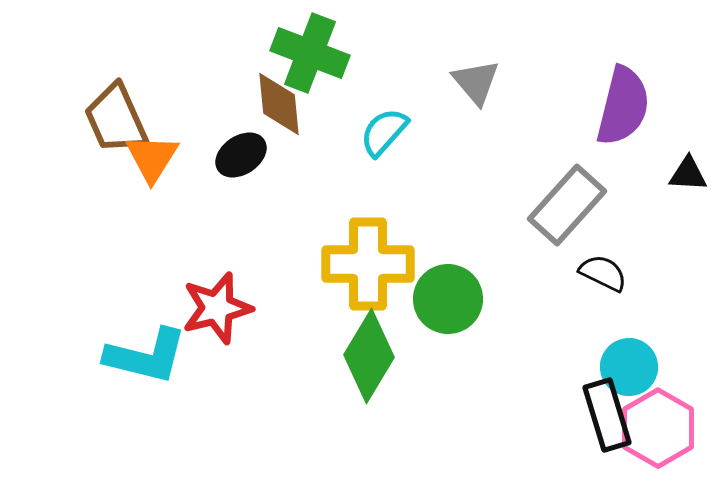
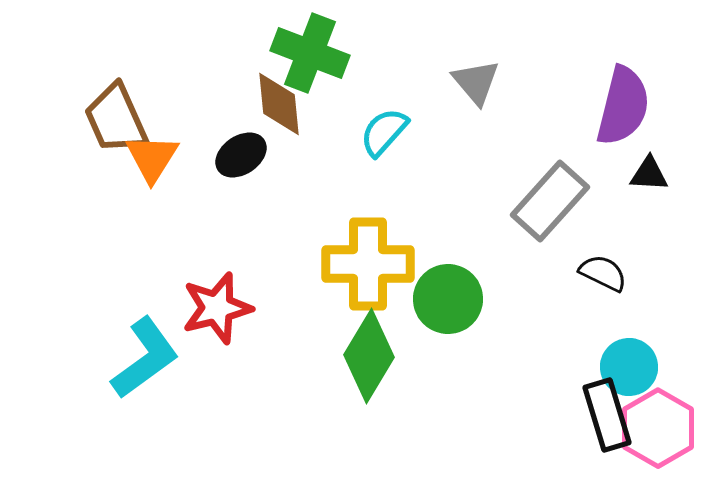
black triangle: moved 39 px left
gray rectangle: moved 17 px left, 4 px up
cyan L-shape: moved 1 px left, 2 px down; rotated 50 degrees counterclockwise
